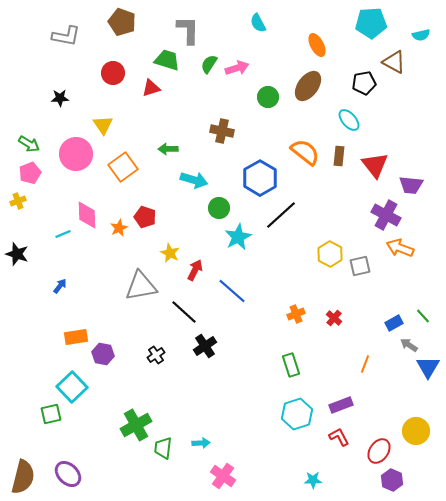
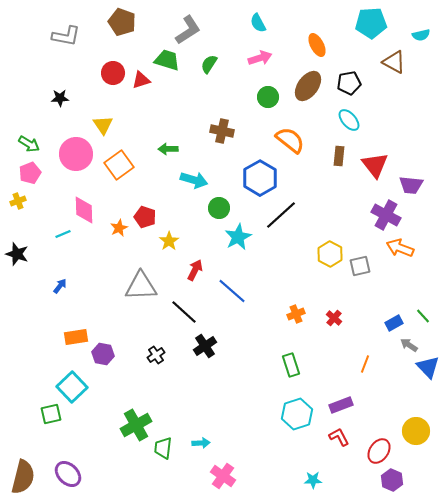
gray L-shape at (188, 30): rotated 56 degrees clockwise
pink arrow at (237, 68): moved 23 px right, 10 px up
black pentagon at (364, 83): moved 15 px left
red triangle at (151, 88): moved 10 px left, 8 px up
orange semicircle at (305, 152): moved 15 px left, 12 px up
orange square at (123, 167): moved 4 px left, 2 px up
pink diamond at (87, 215): moved 3 px left, 5 px up
yellow star at (170, 253): moved 1 px left, 12 px up; rotated 12 degrees clockwise
gray triangle at (141, 286): rotated 8 degrees clockwise
blue triangle at (428, 367): rotated 15 degrees counterclockwise
